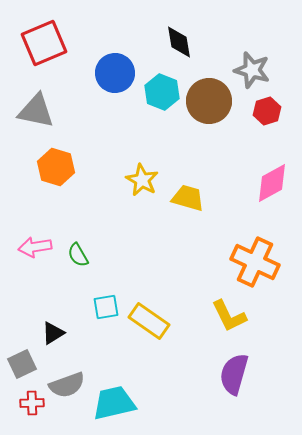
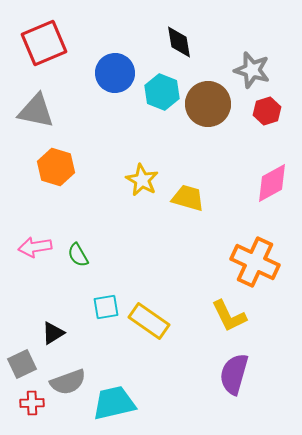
brown circle: moved 1 px left, 3 px down
gray semicircle: moved 1 px right, 3 px up
